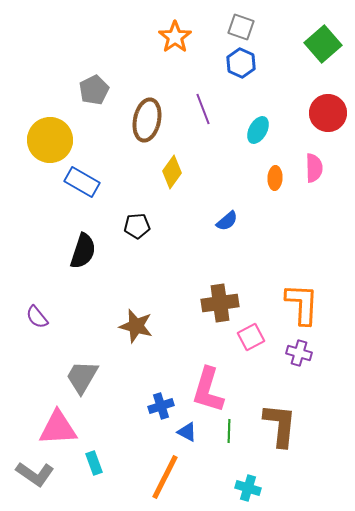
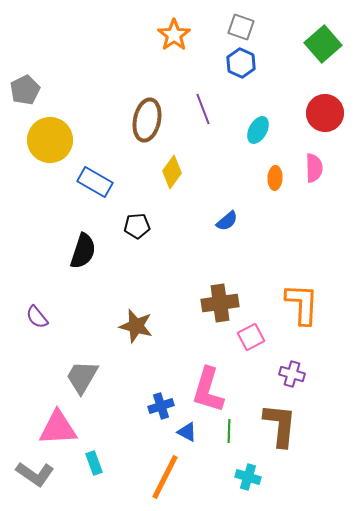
orange star: moved 1 px left, 2 px up
gray pentagon: moved 69 px left
red circle: moved 3 px left
blue rectangle: moved 13 px right
purple cross: moved 7 px left, 21 px down
cyan cross: moved 11 px up
